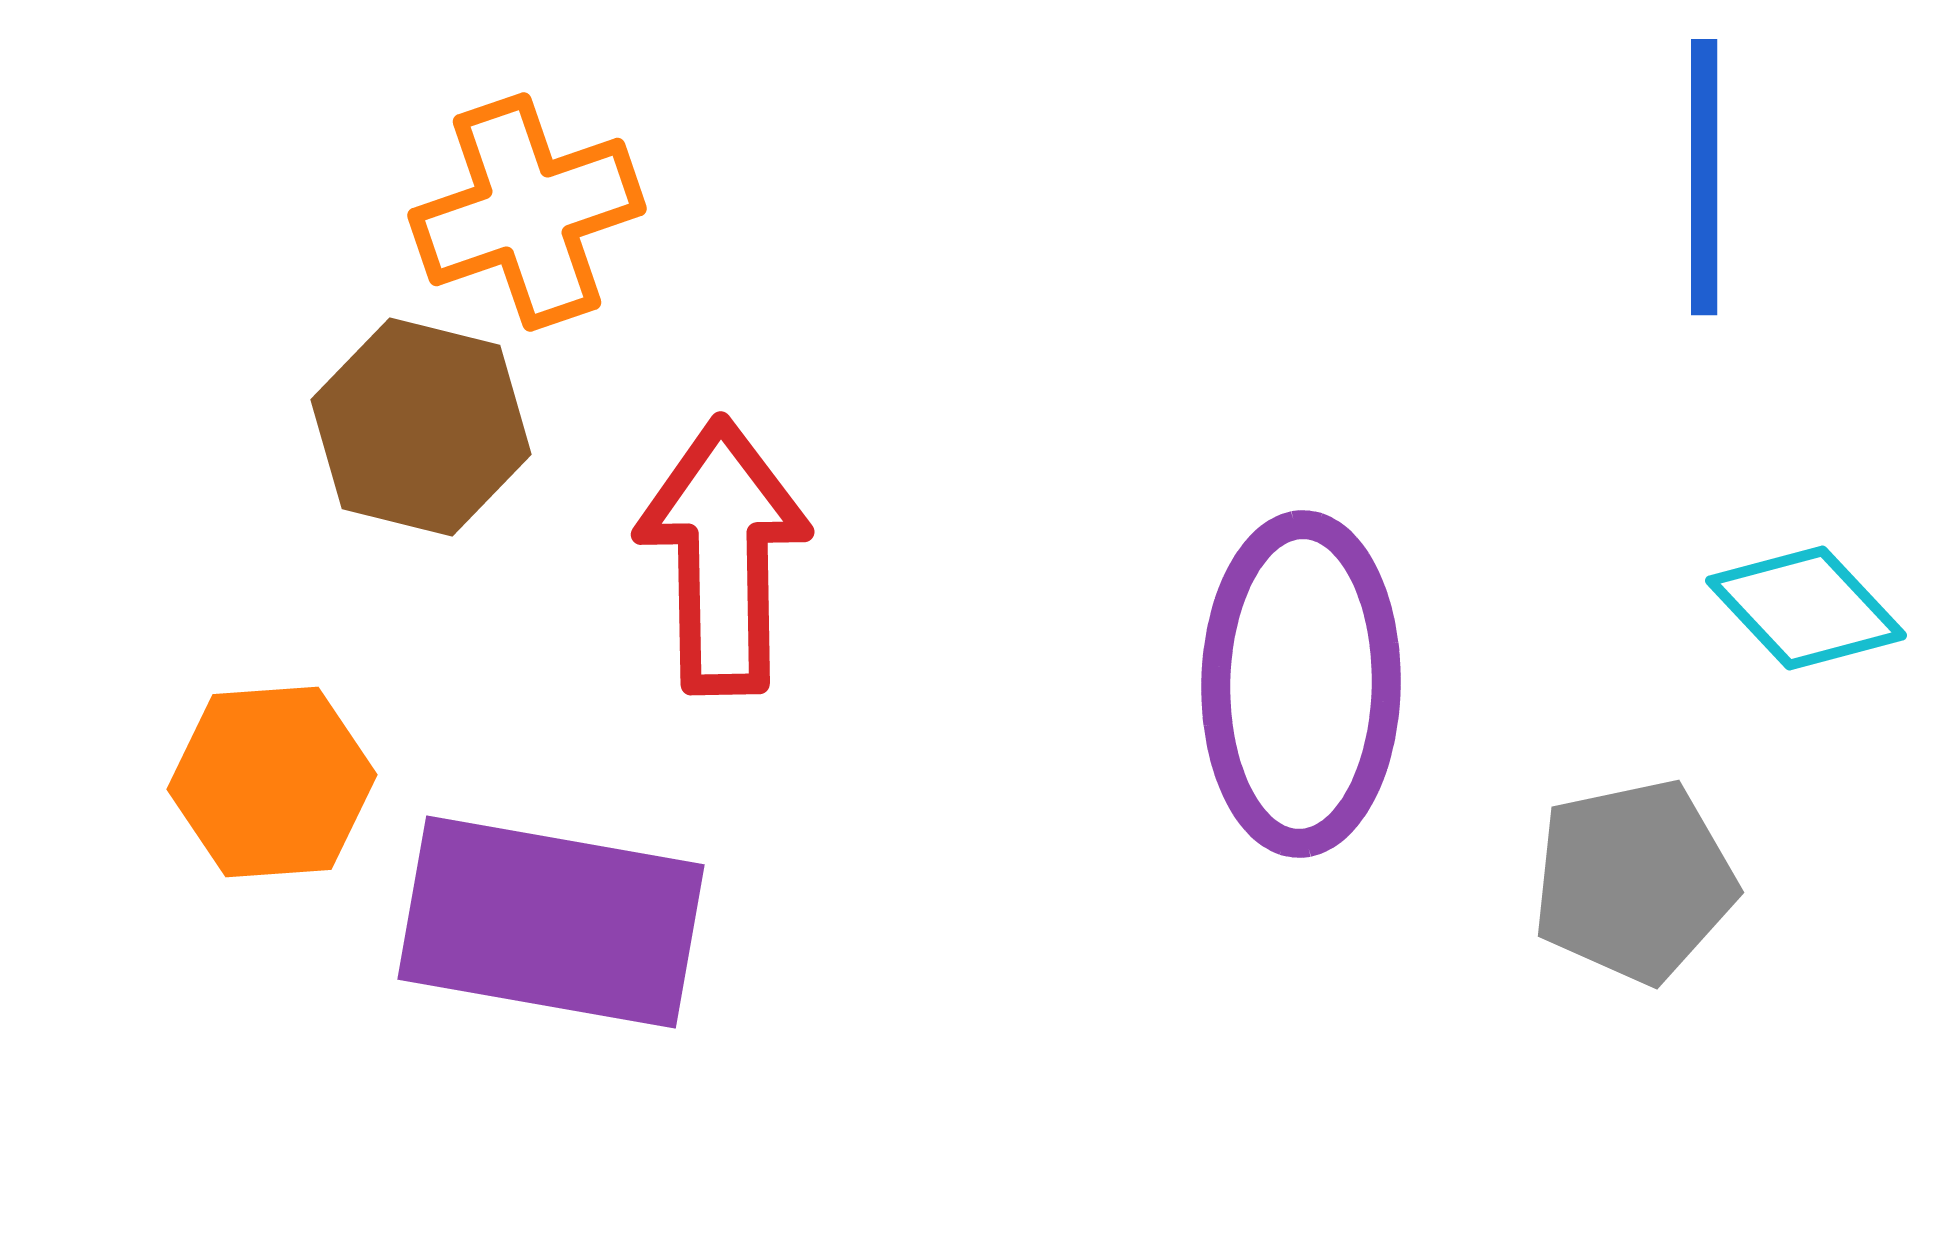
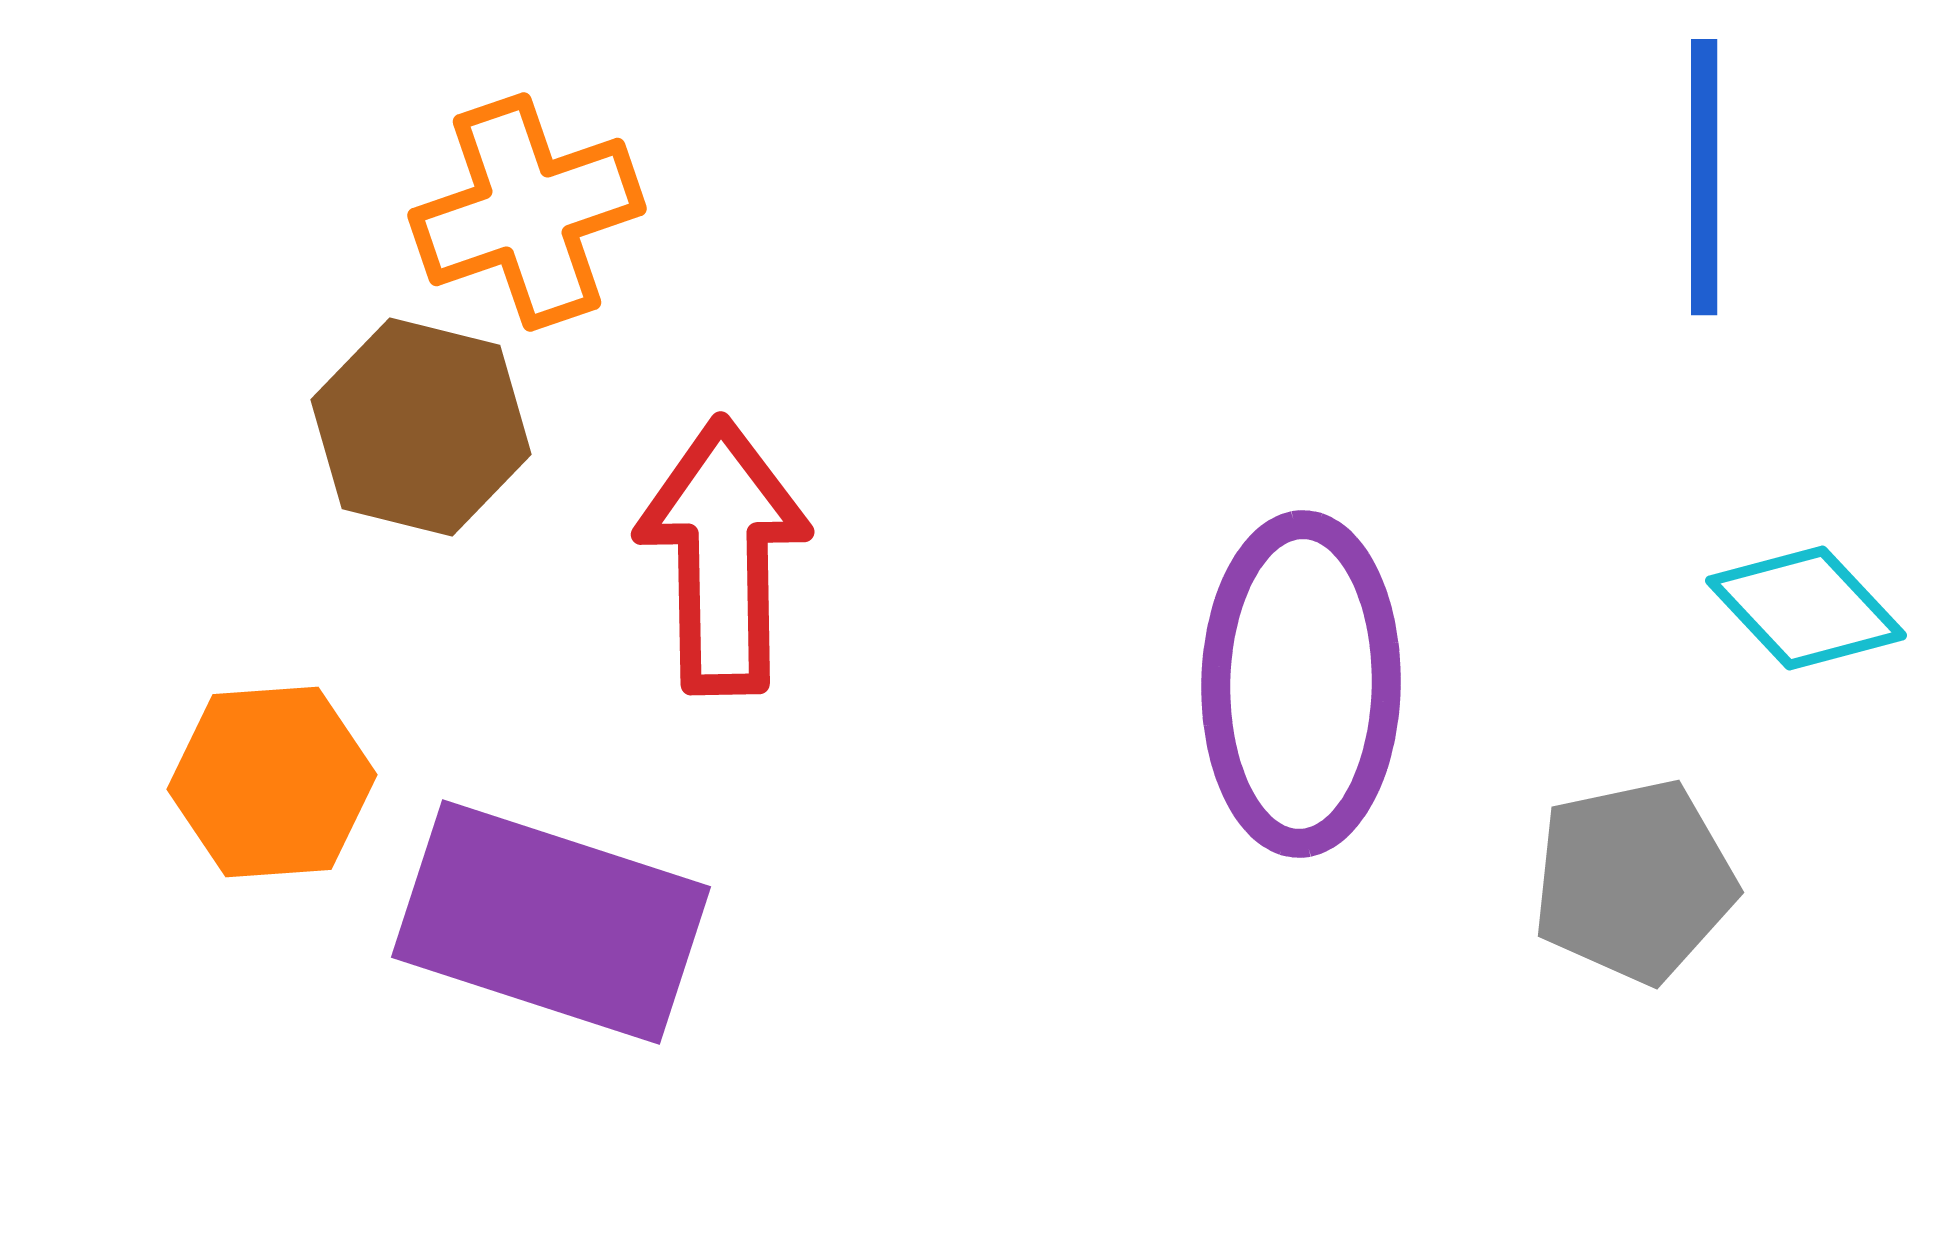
purple rectangle: rotated 8 degrees clockwise
